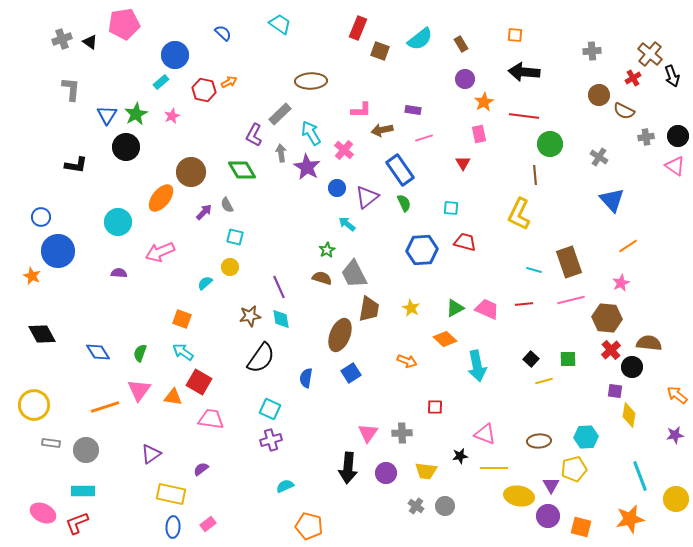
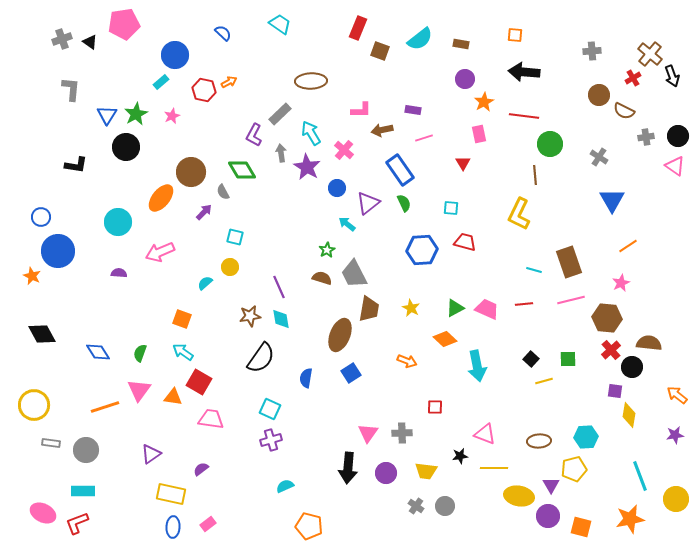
brown rectangle at (461, 44): rotated 49 degrees counterclockwise
purple triangle at (367, 197): moved 1 px right, 6 px down
blue triangle at (612, 200): rotated 12 degrees clockwise
gray semicircle at (227, 205): moved 4 px left, 13 px up
